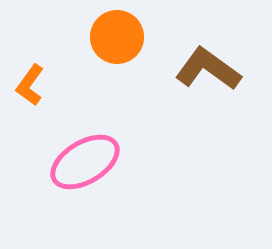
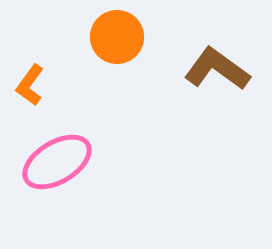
brown L-shape: moved 9 px right
pink ellipse: moved 28 px left
